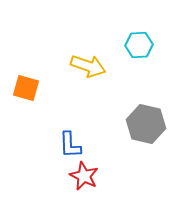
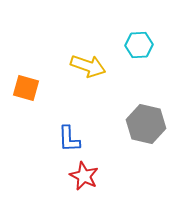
blue L-shape: moved 1 px left, 6 px up
